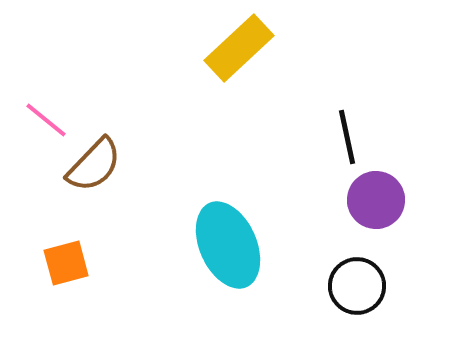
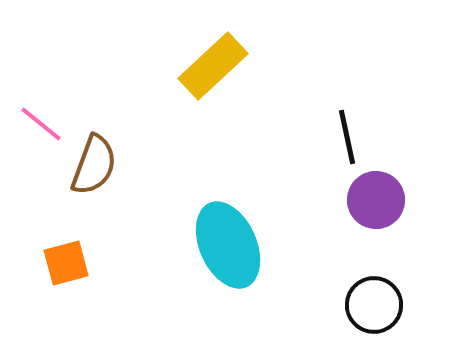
yellow rectangle: moved 26 px left, 18 px down
pink line: moved 5 px left, 4 px down
brown semicircle: rotated 24 degrees counterclockwise
black circle: moved 17 px right, 19 px down
